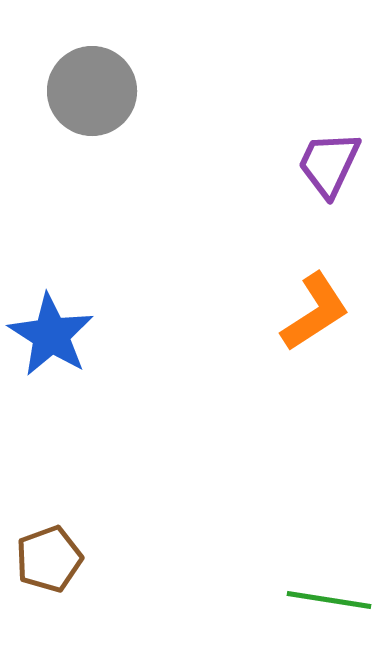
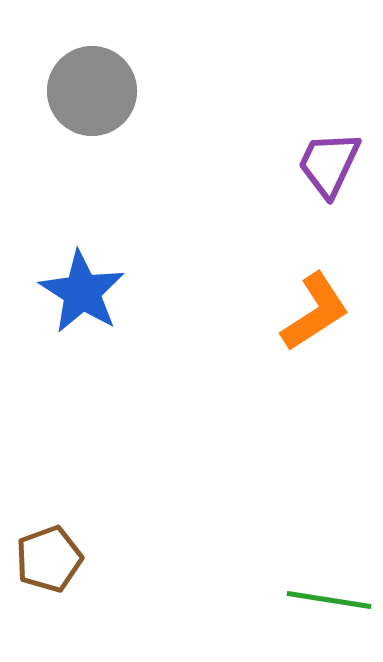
blue star: moved 31 px right, 43 px up
